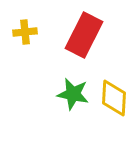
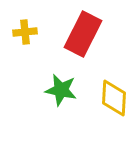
red rectangle: moved 1 px left, 1 px up
green star: moved 12 px left, 4 px up
